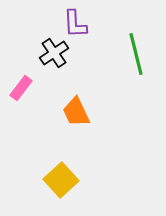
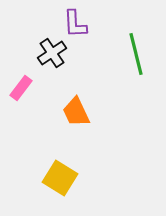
black cross: moved 2 px left
yellow square: moved 1 px left, 2 px up; rotated 16 degrees counterclockwise
